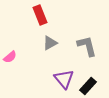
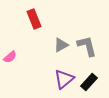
red rectangle: moved 6 px left, 4 px down
gray triangle: moved 11 px right, 2 px down
purple triangle: rotated 30 degrees clockwise
black rectangle: moved 1 px right, 4 px up
